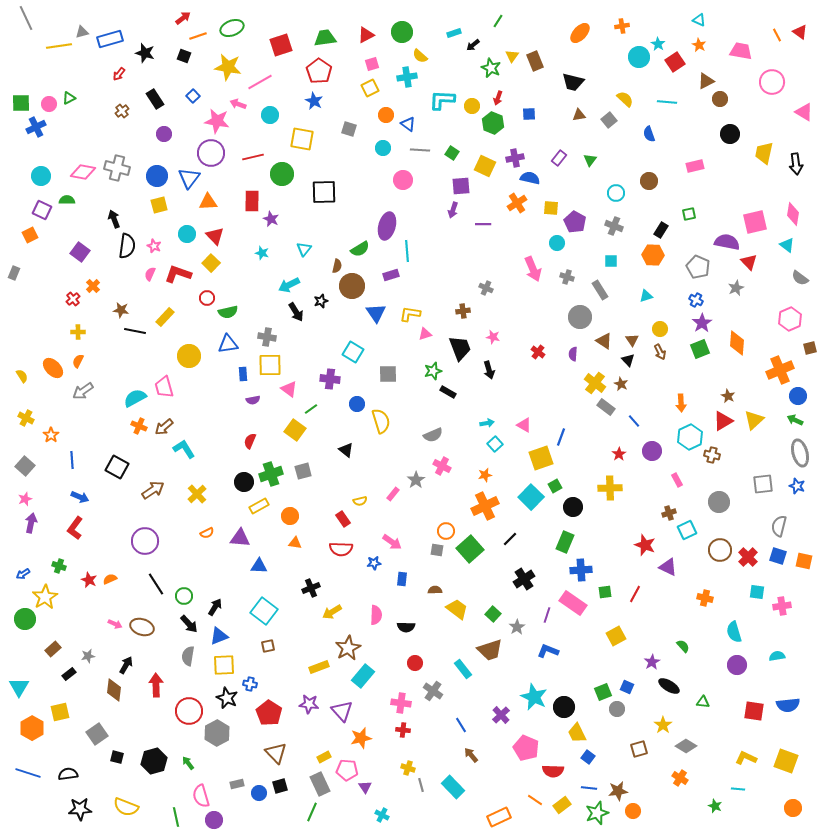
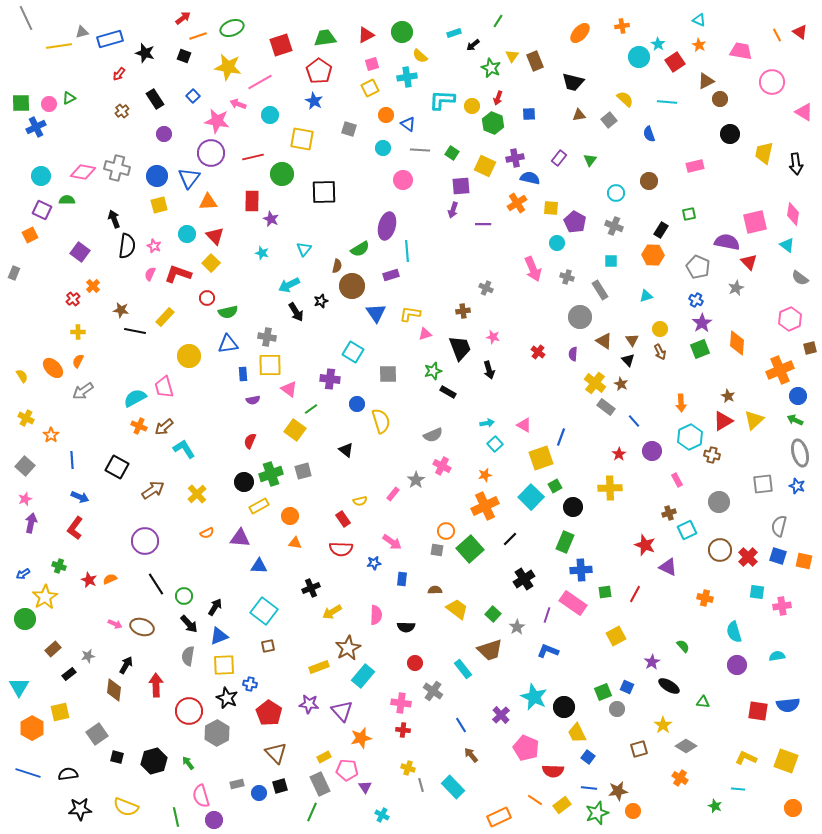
red square at (754, 711): moved 4 px right
